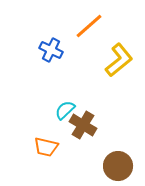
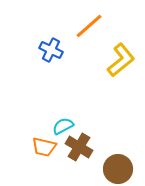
yellow L-shape: moved 2 px right
cyan semicircle: moved 2 px left, 16 px down; rotated 15 degrees clockwise
brown cross: moved 4 px left, 22 px down
orange trapezoid: moved 2 px left
brown circle: moved 3 px down
